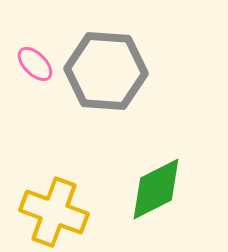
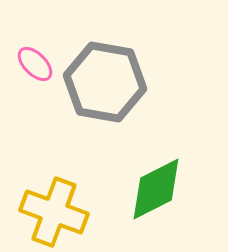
gray hexagon: moved 1 px left, 11 px down; rotated 6 degrees clockwise
